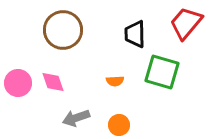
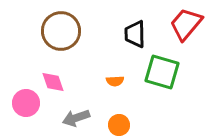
red trapezoid: moved 1 px down
brown circle: moved 2 px left, 1 px down
pink circle: moved 8 px right, 20 px down
